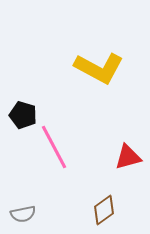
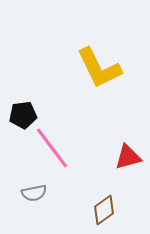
yellow L-shape: rotated 36 degrees clockwise
black pentagon: rotated 24 degrees counterclockwise
pink line: moved 2 px left, 1 px down; rotated 9 degrees counterclockwise
gray semicircle: moved 11 px right, 21 px up
